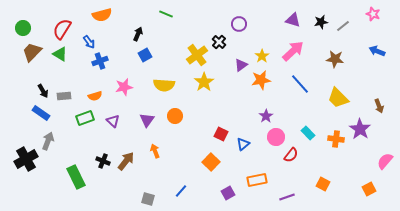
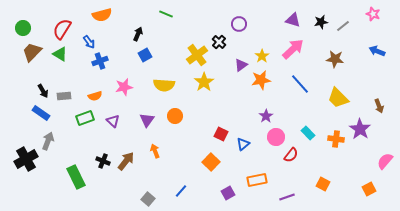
pink arrow at (293, 51): moved 2 px up
gray square at (148, 199): rotated 24 degrees clockwise
